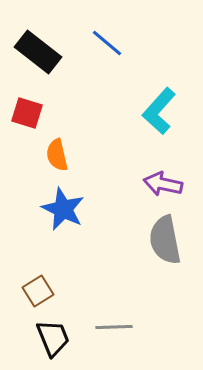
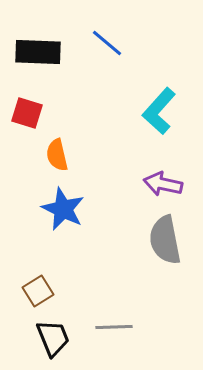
black rectangle: rotated 36 degrees counterclockwise
